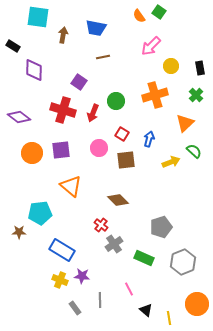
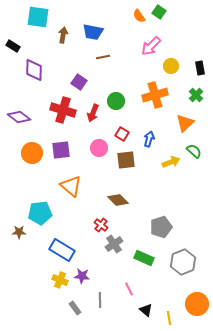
blue trapezoid at (96, 28): moved 3 px left, 4 px down
